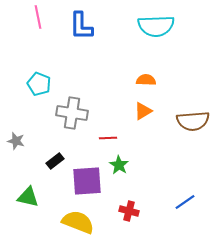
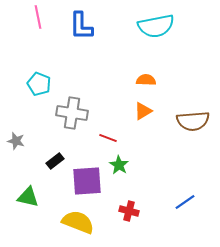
cyan semicircle: rotated 9 degrees counterclockwise
red line: rotated 24 degrees clockwise
